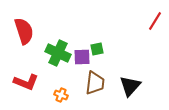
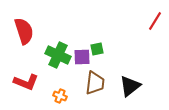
green cross: moved 2 px down
black triangle: rotated 10 degrees clockwise
orange cross: moved 1 px left, 1 px down
